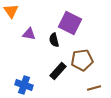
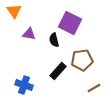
orange triangle: moved 3 px right
brown line: rotated 16 degrees counterclockwise
